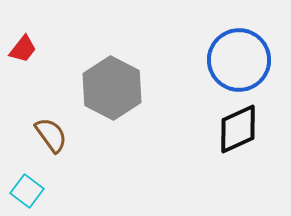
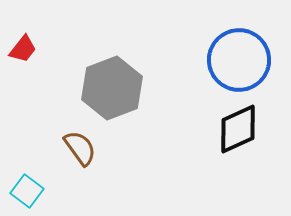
gray hexagon: rotated 12 degrees clockwise
brown semicircle: moved 29 px right, 13 px down
